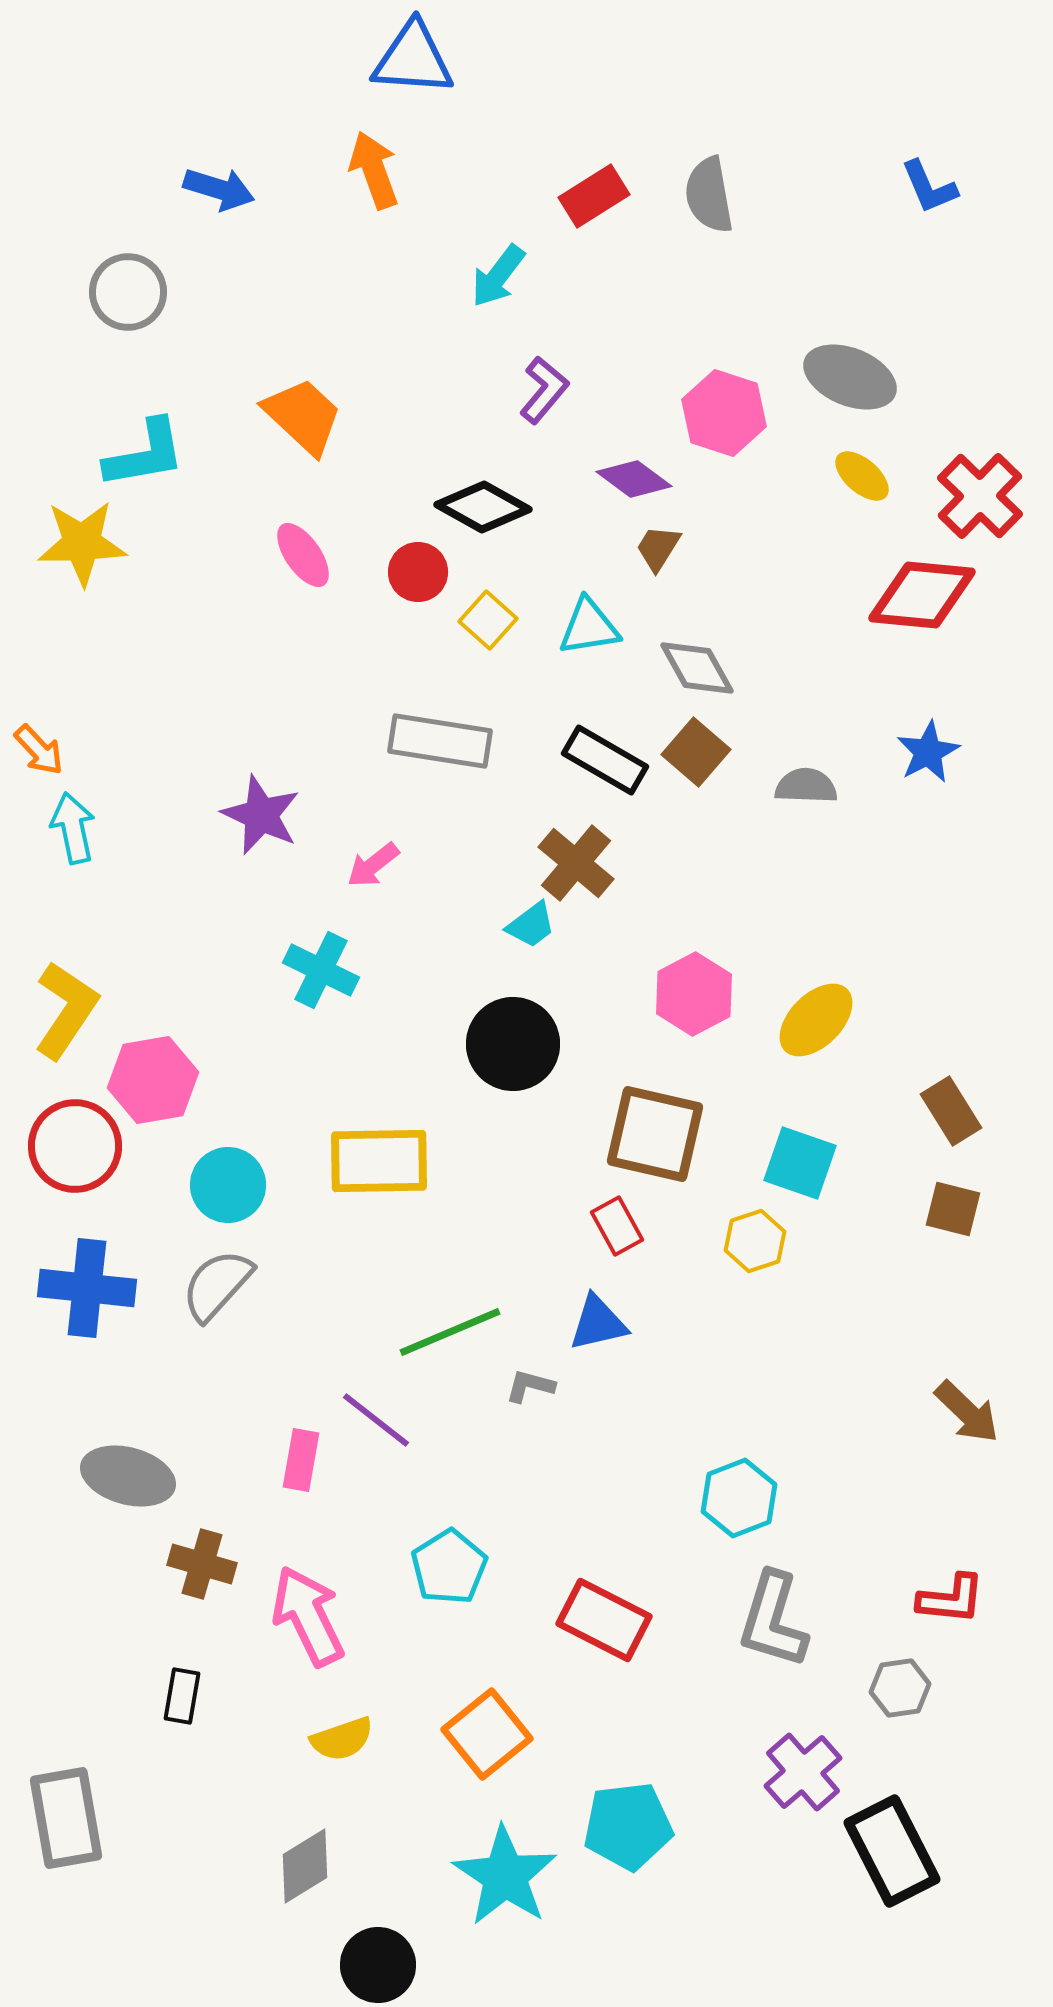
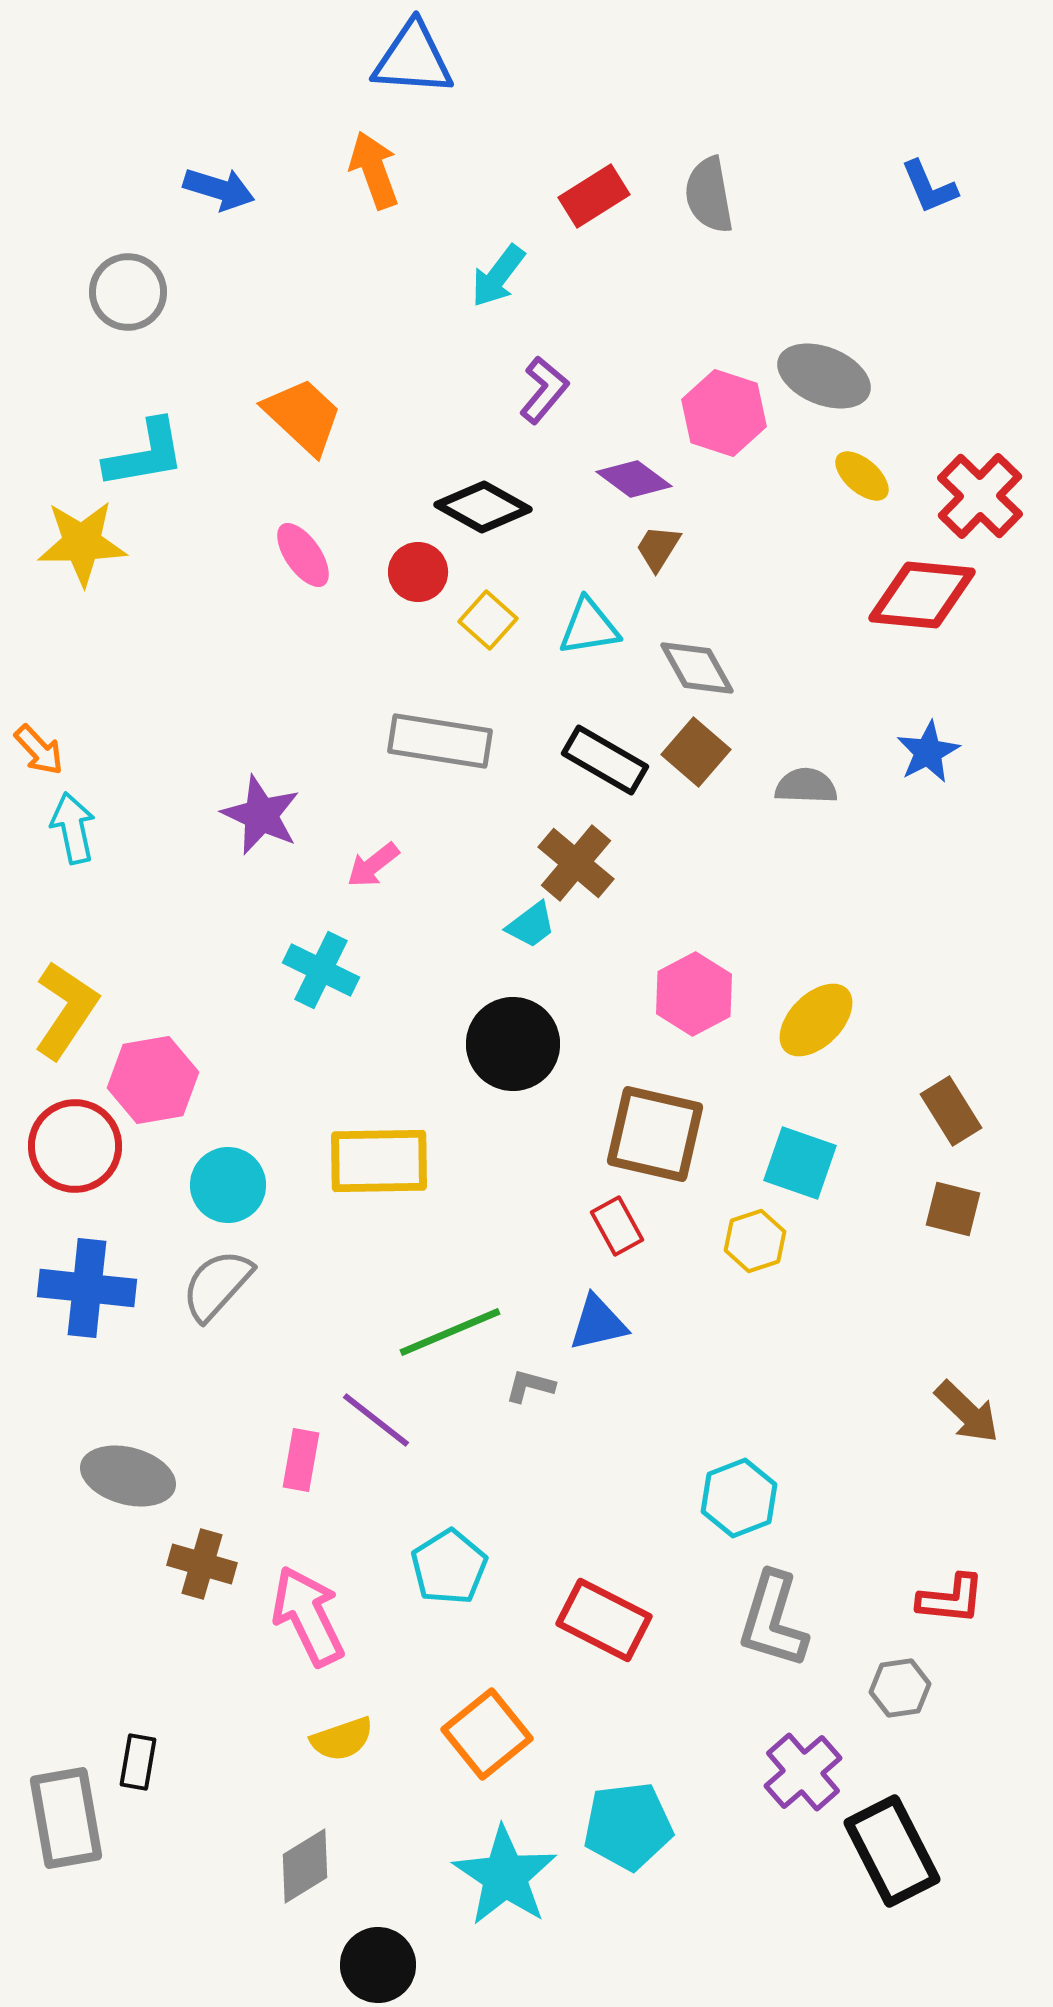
gray ellipse at (850, 377): moved 26 px left, 1 px up
black rectangle at (182, 1696): moved 44 px left, 66 px down
